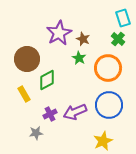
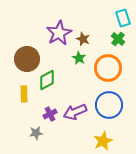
yellow rectangle: rotated 28 degrees clockwise
